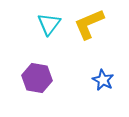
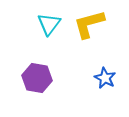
yellow L-shape: rotated 8 degrees clockwise
blue star: moved 2 px right, 2 px up
